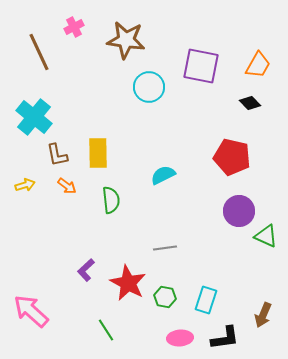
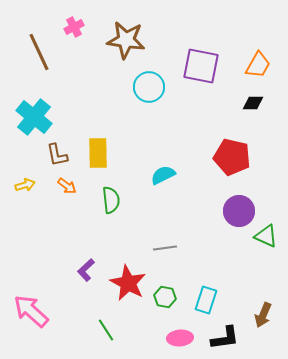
black diamond: moved 3 px right; rotated 45 degrees counterclockwise
